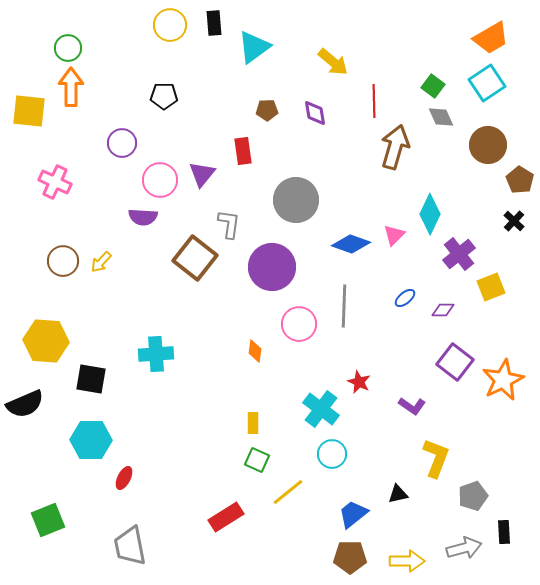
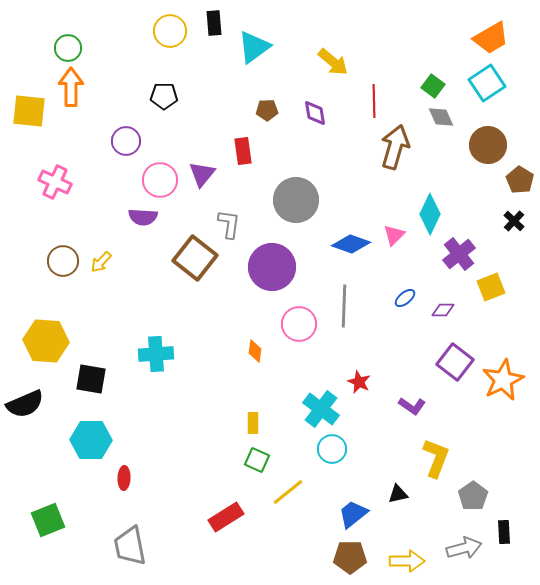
yellow circle at (170, 25): moved 6 px down
purple circle at (122, 143): moved 4 px right, 2 px up
cyan circle at (332, 454): moved 5 px up
red ellipse at (124, 478): rotated 25 degrees counterclockwise
gray pentagon at (473, 496): rotated 16 degrees counterclockwise
